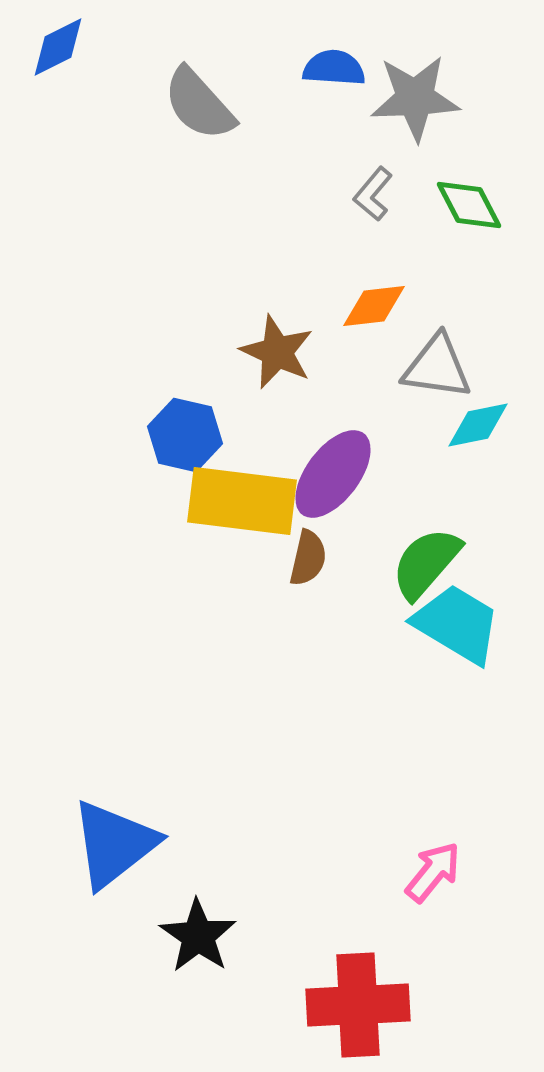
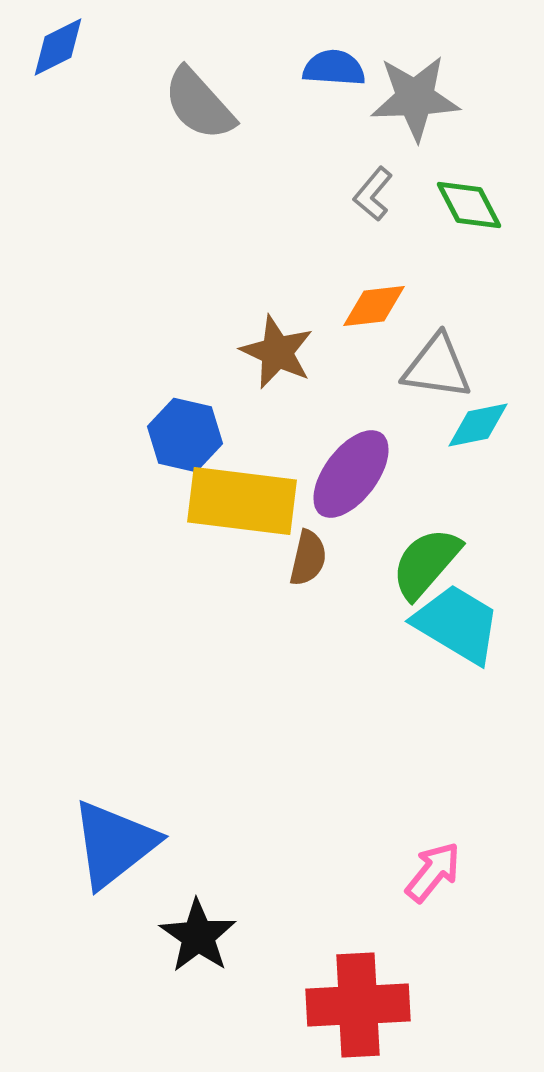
purple ellipse: moved 18 px right
